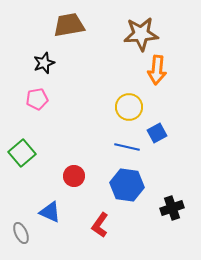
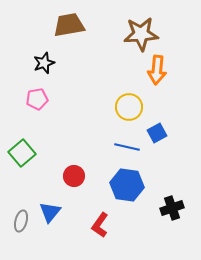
blue triangle: rotated 45 degrees clockwise
gray ellipse: moved 12 px up; rotated 40 degrees clockwise
